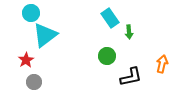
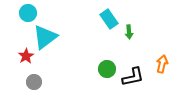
cyan circle: moved 3 px left
cyan rectangle: moved 1 px left, 1 px down
cyan triangle: moved 2 px down
green circle: moved 13 px down
red star: moved 4 px up
black L-shape: moved 2 px right
